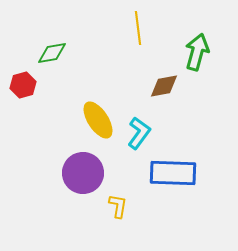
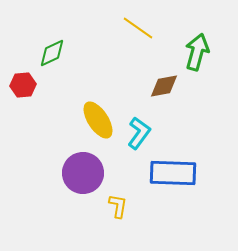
yellow line: rotated 48 degrees counterclockwise
green diamond: rotated 16 degrees counterclockwise
red hexagon: rotated 10 degrees clockwise
